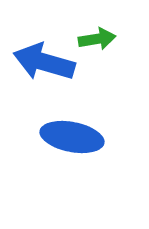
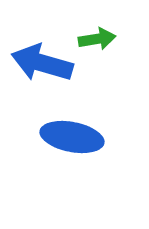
blue arrow: moved 2 px left, 1 px down
